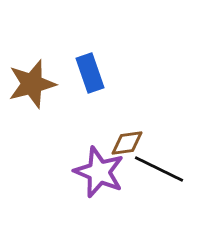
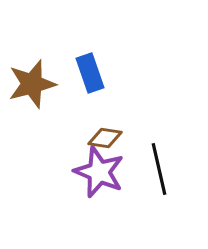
brown diamond: moved 22 px left, 5 px up; rotated 16 degrees clockwise
black line: rotated 51 degrees clockwise
